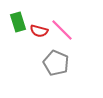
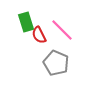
green rectangle: moved 8 px right
red semicircle: moved 4 px down; rotated 48 degrees clockwise
